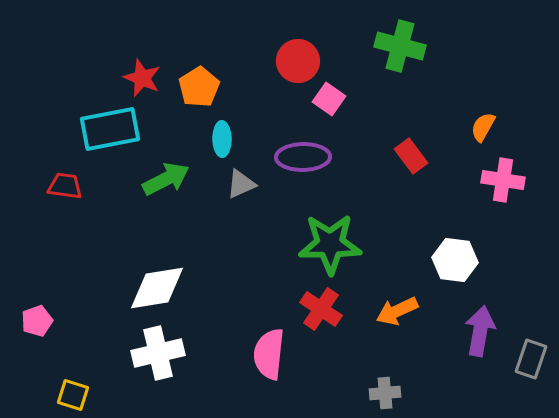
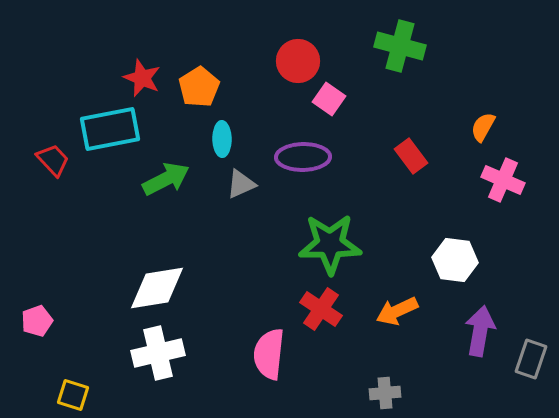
pink cross: rotated 15 degrees clockwise
red trapezoid: moved 12 px left, 26 px up; rotated 39 degrees clockwise
